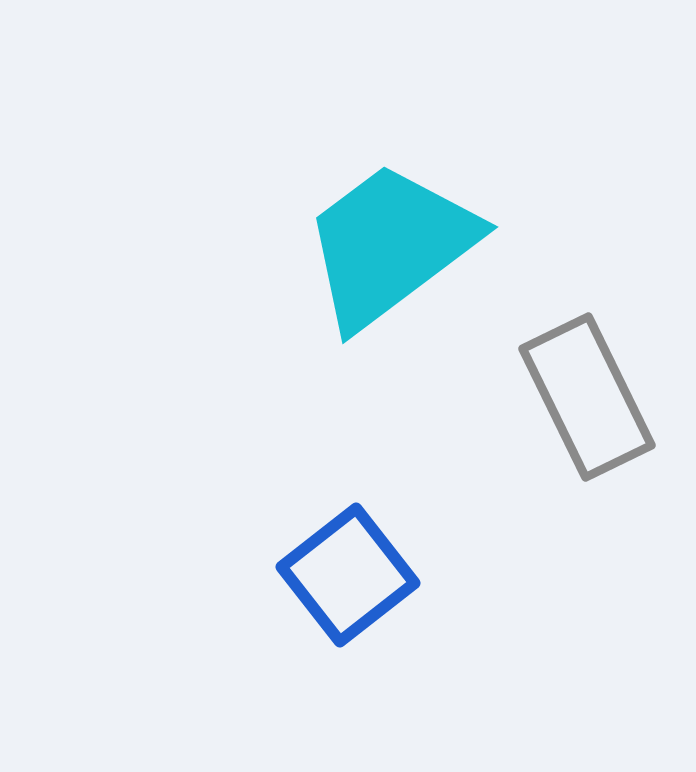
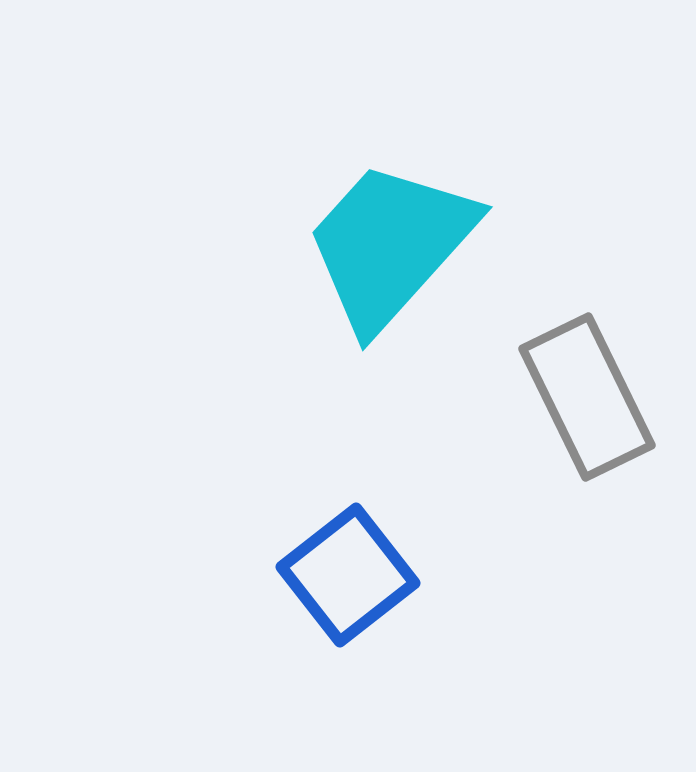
cyan trapezoid: rotated 11 degrees counterclockwise
